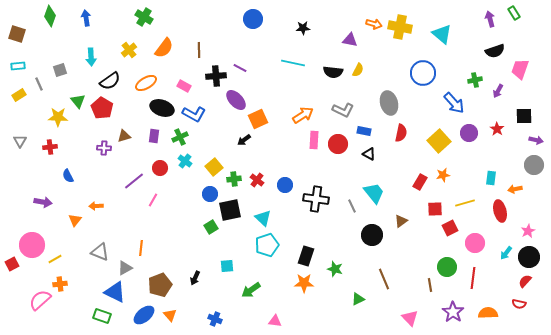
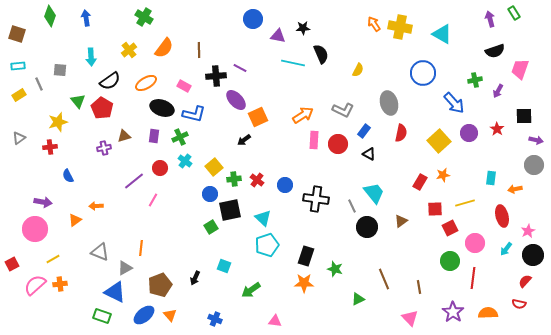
orange arrow at (374, 24): rotated 140 degrees counterclockwise
cyan triangle at (442, 34): rotated 10 degrees counterclockwise
purple triangle at (350, 40): moved 72 px left, 4 px up
gray square at (60, 70): rotated 24 degrees clockwise
black semicircle at (333, 72): moved 12 px left, 18 px up; rotated 120 degrees counterclockwise
blue L-shape at (194, 114): rotated 15 degrees counterclockwise
yellow star at (58, 117): moved 5 px down; rotated 18 degrees counterclockwise
orange square at (258, 119): moved 2 px up
blue rectangle at (364, 131): rotated 64 degrees counterclockwise
gray triangle at (20, 141): moved 1 px left, 3 px up; rotated 24 degrees clockwise
purple cross at (104, 148): rotated 16 degrees counterclockwise
red ellipse at (500, 211): moved 2 px right, 5 px down
orange triangle at (75, 220): rotated 16 degrees clockwise
black circle at (372, 235): moved 5 px left, 8 px up
pink circle at (32, 245): moved 3 px right, 16 px up
cyan arrow at (506, 253): moved 4 px up
black circle at (529, 257): moved 4 px right, 2 px up
yellow line at (55, 259): moved 2 px left
cyan square at (227, 266): moved 3 px left; rotated 24 degrees clockwise
green circle at (447, 267): moved 3 px right, 6 px up
brown line at (430, 285): moved 11 px left, 2 px down
pink semicircle at (40, 300): moved 5 px left, 15 px up
